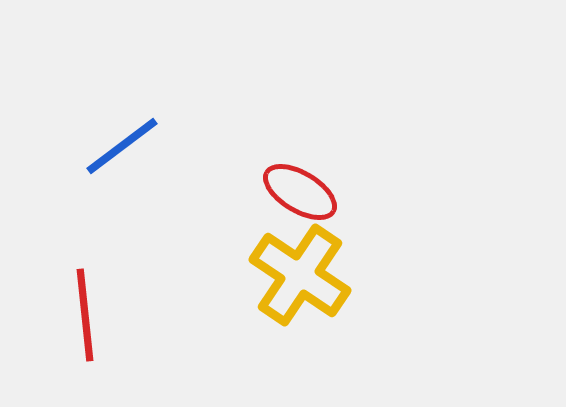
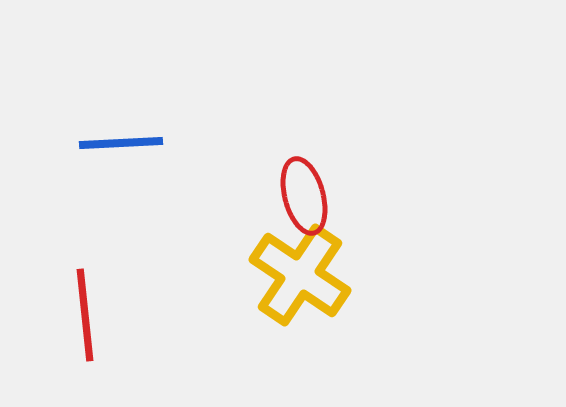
blue line: moved 1 px left, 3 px up; rotated 34 degrees clockwise
red ellipse: moved 4 px right, 4 px down; rotated 44 degrees clockwise
